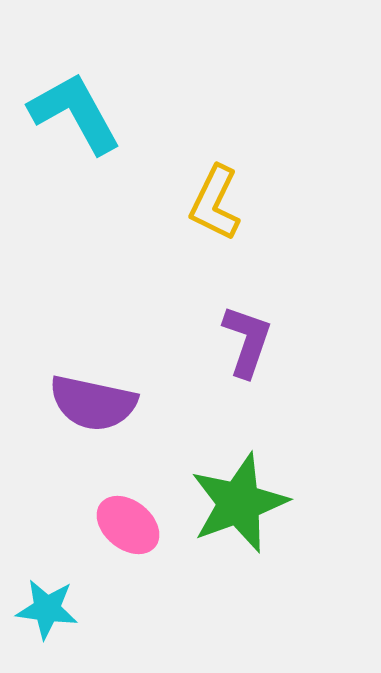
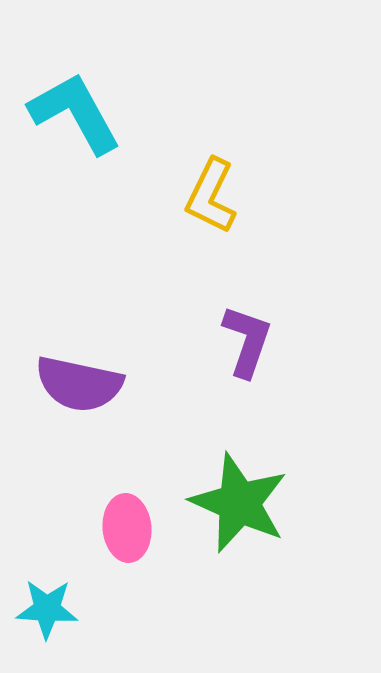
yellow L-shape: moved 4 px left, 7 px up
purple semicircle: moved 14 px left, 19 px up
green star: rotated 28 degrees counterclockwise
pink ellipse: moved 1 px left, 3 px down; rotated 46 degrees clockwise
cyan star: rotated 4 degrees counterclockwise
